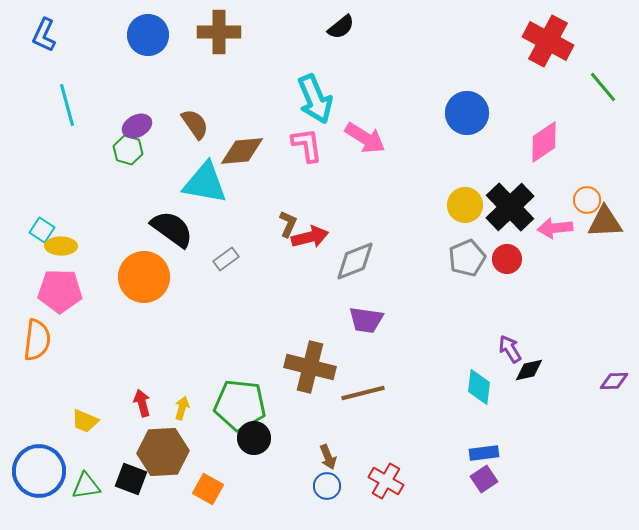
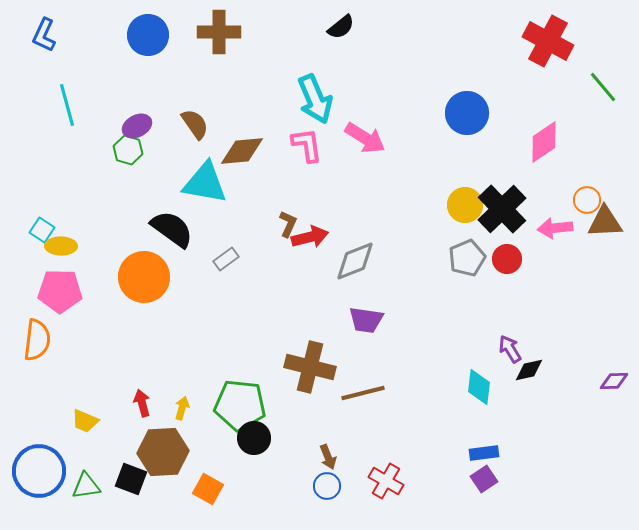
black cross at (510, 207): moved 8 px left, 2 px down
